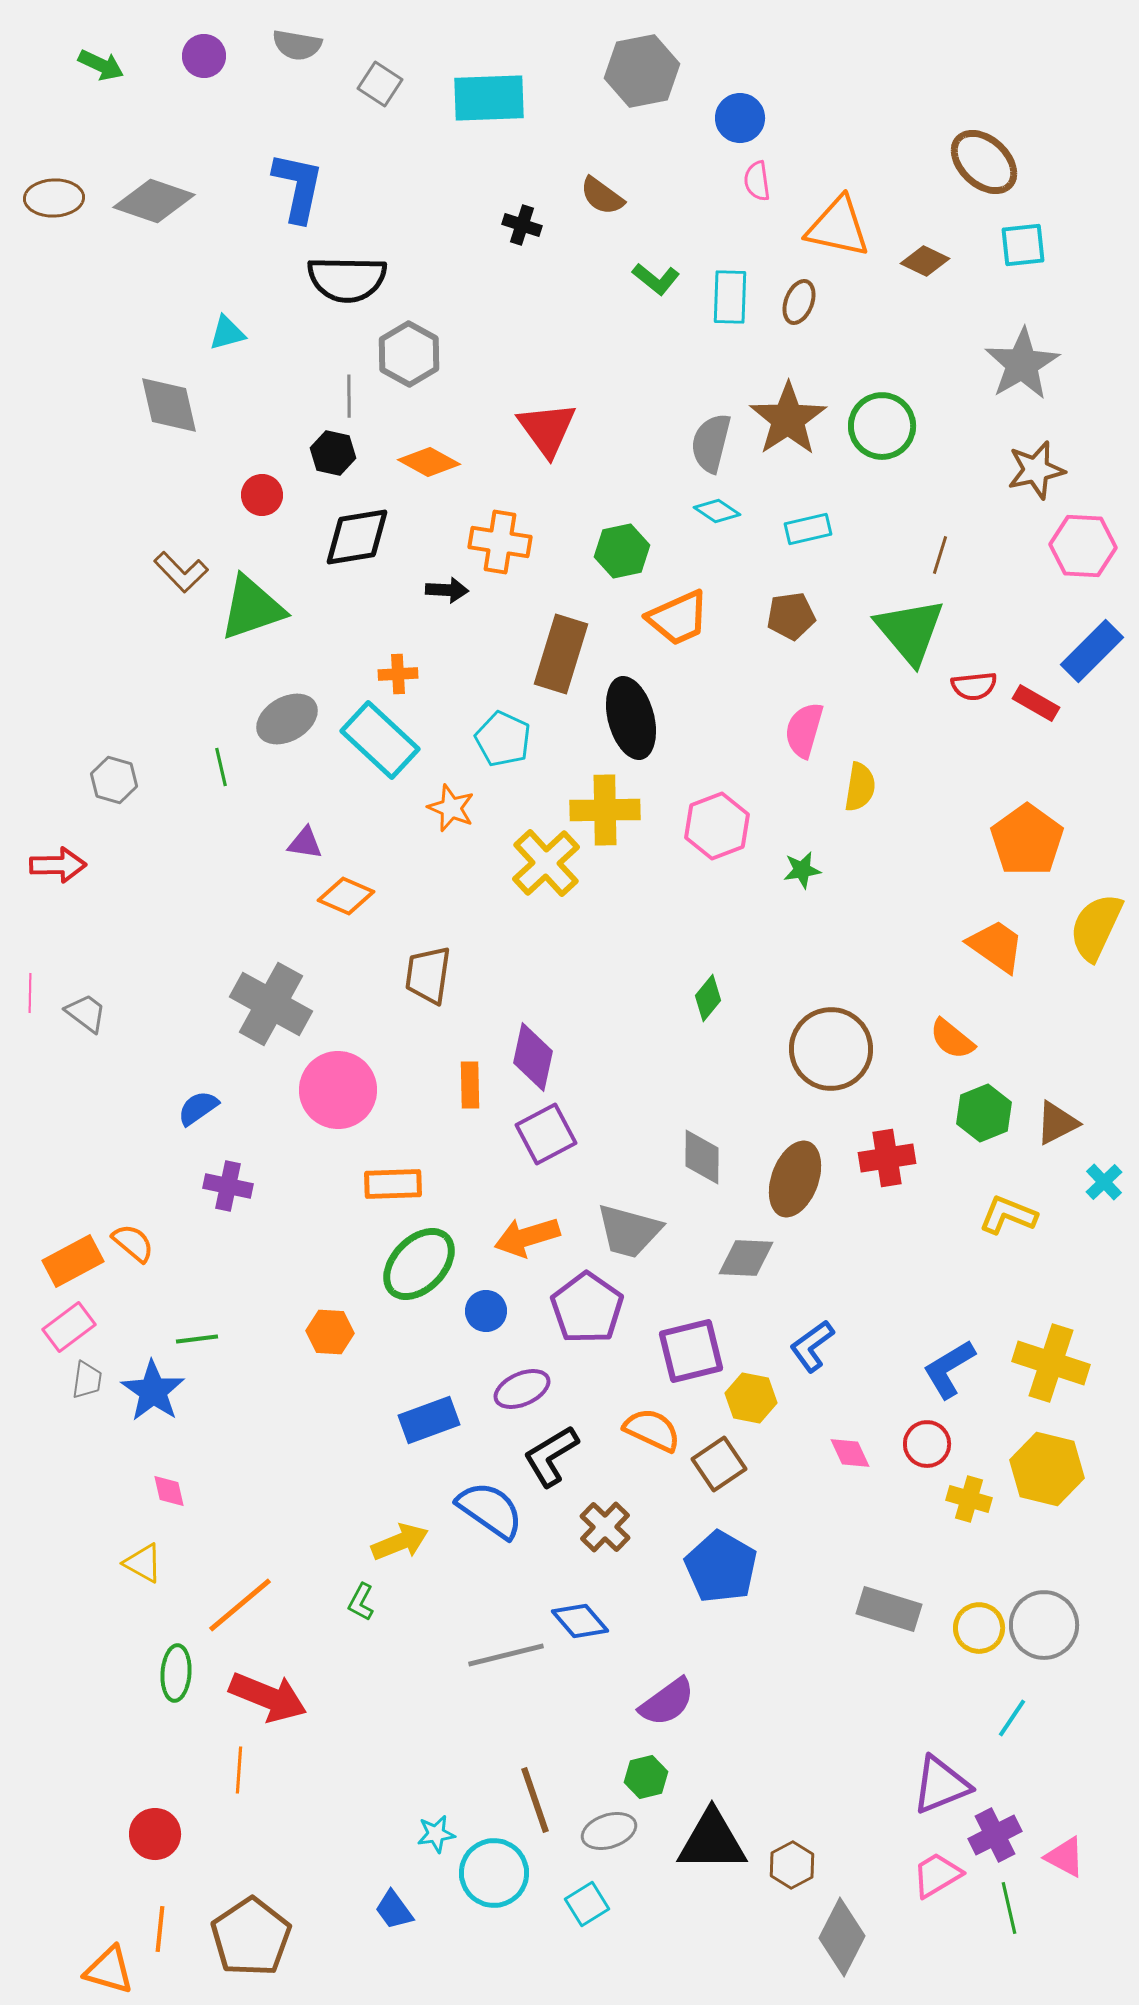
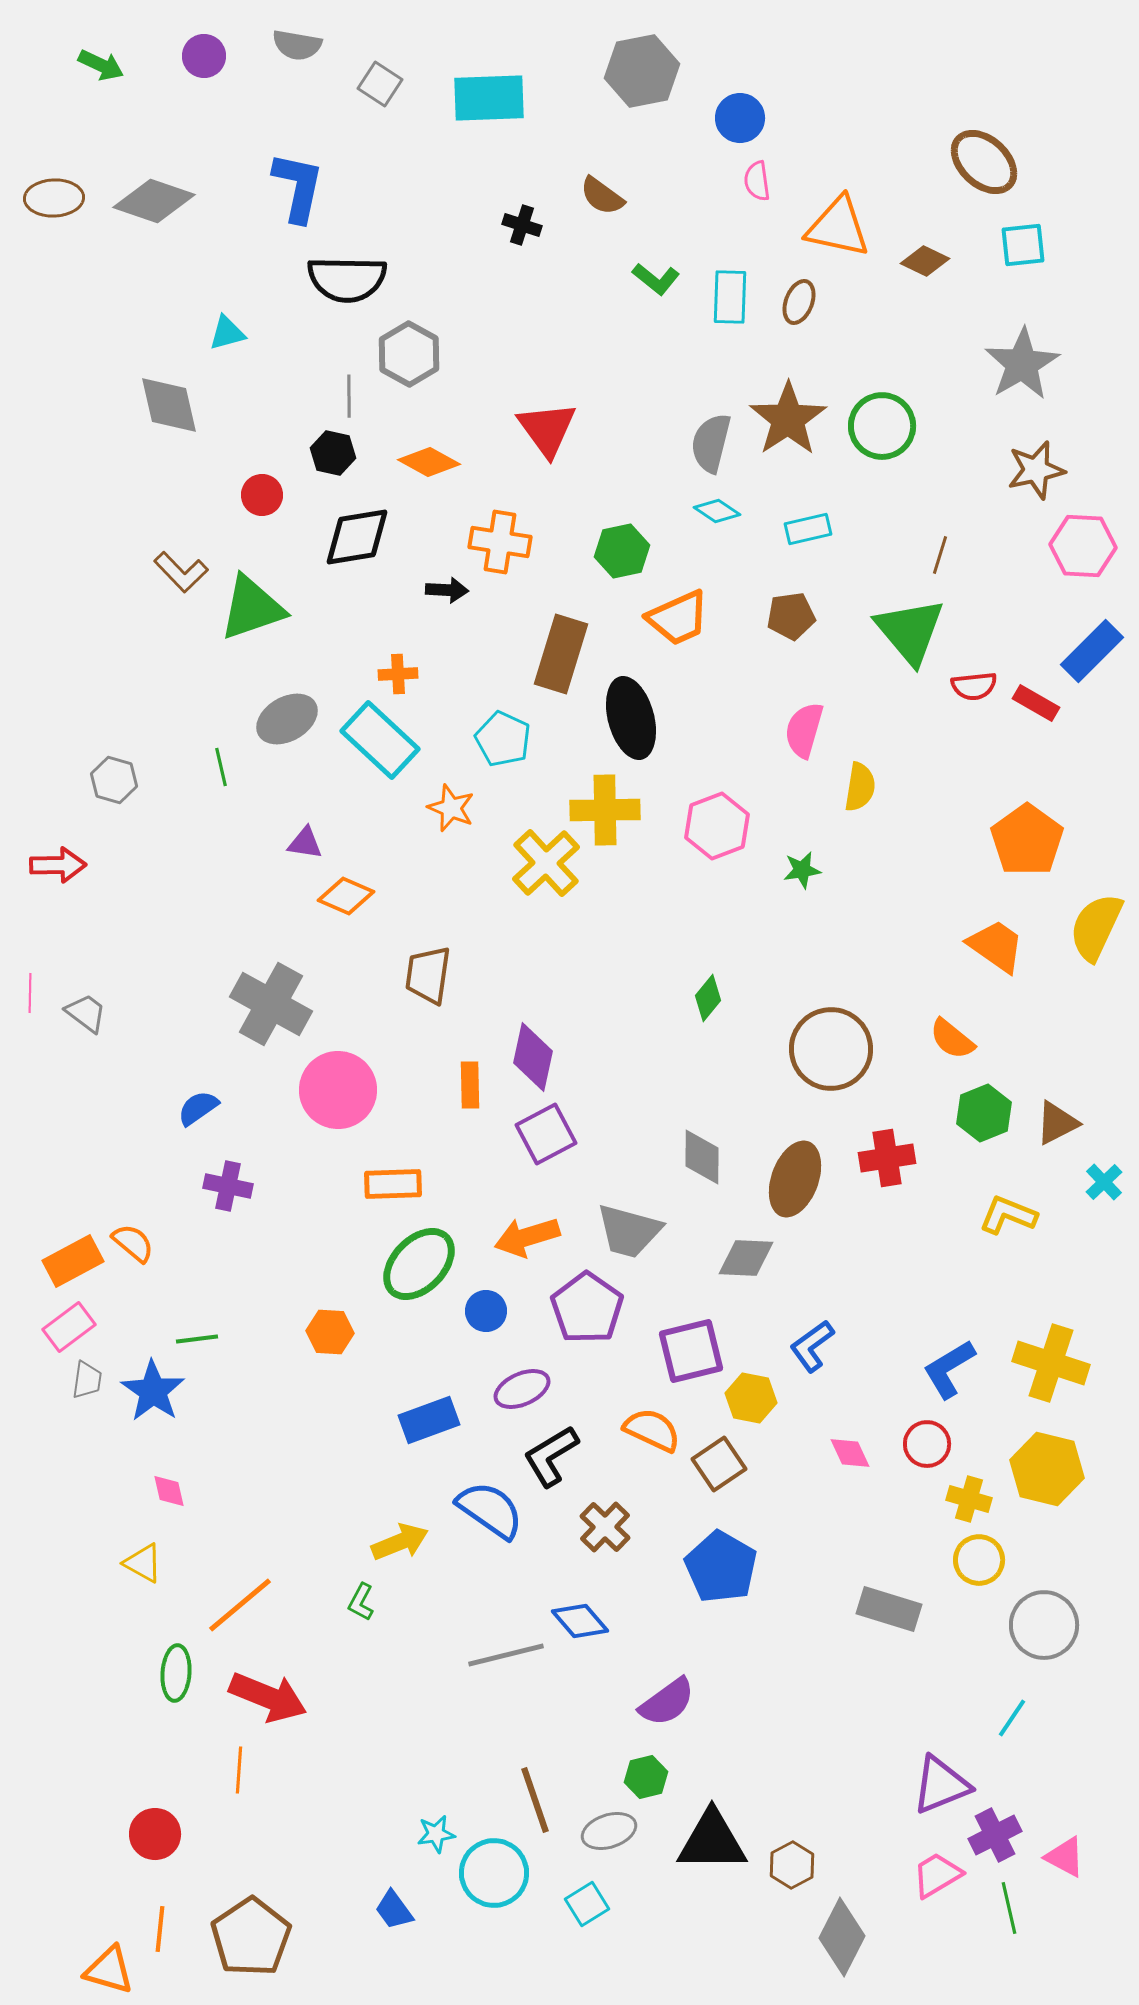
yellow circle at (979, 1628): moved 68 px up
